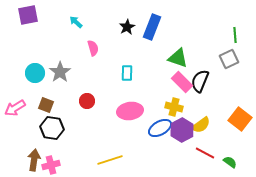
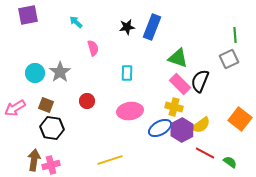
black star: rotated 21 degrees clockwise
pink rectangle: moved 2 px left, 2 px down
